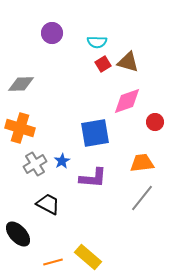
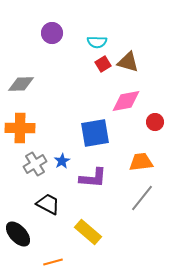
pink diamond: moved 1 px left; rotated 8 degrees clockwise
orange cross: rotated 16 degrees counterclockwise
orange trapezoid: moved 1 px left, 1 px up
yellow rectangle: moved 25 px up
